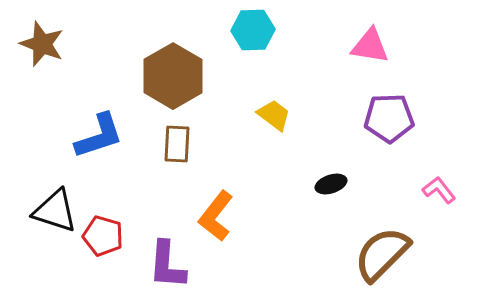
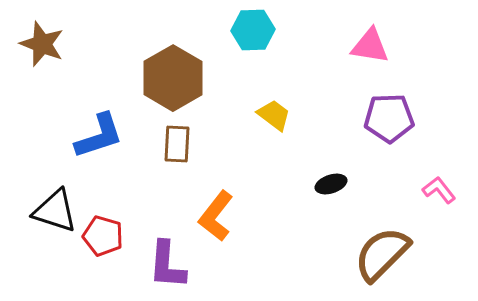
brown hexagon: moved 2 px down
